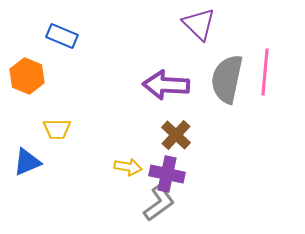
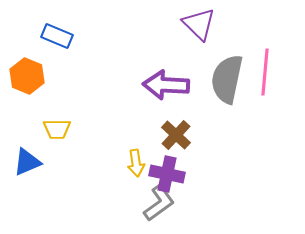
blue rectangle: moved 5 px left
yellow arrow: moved 8 px right, 4 px up; rotated 72 degrees clockwise
